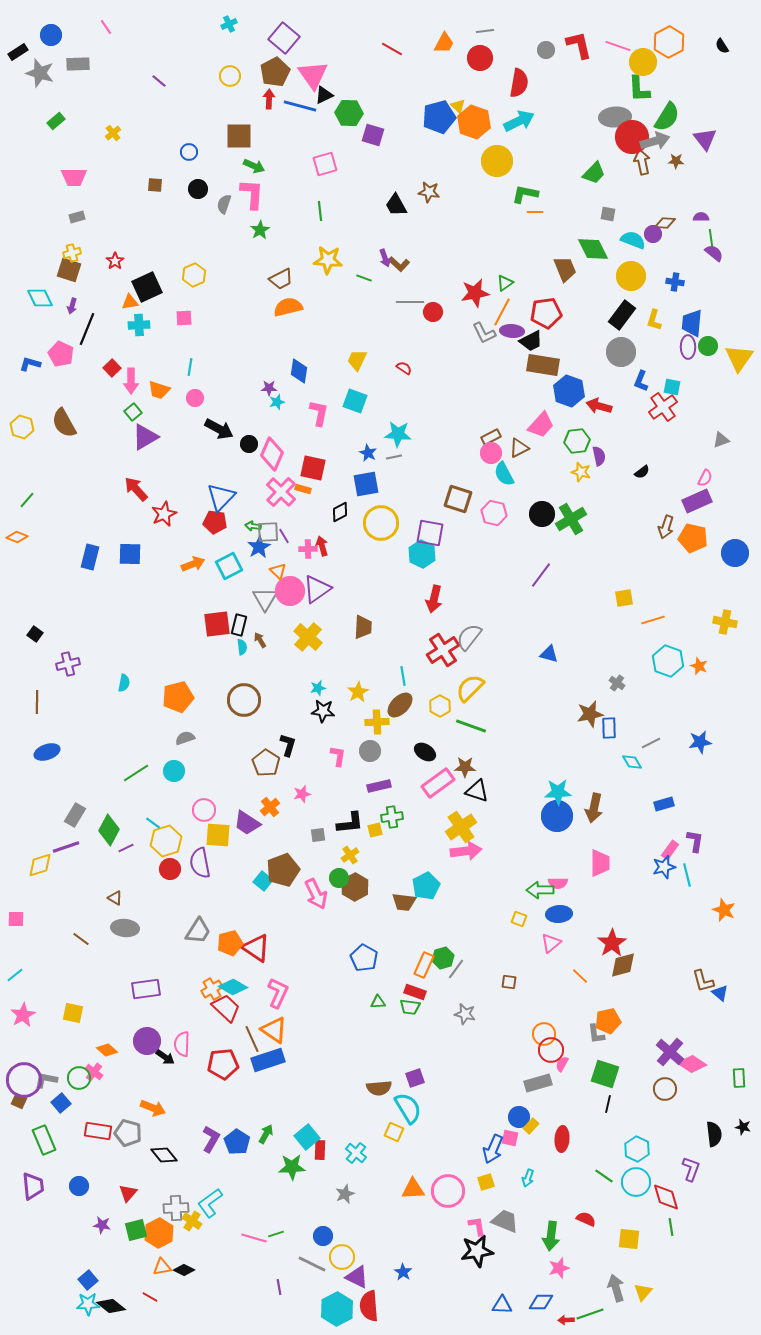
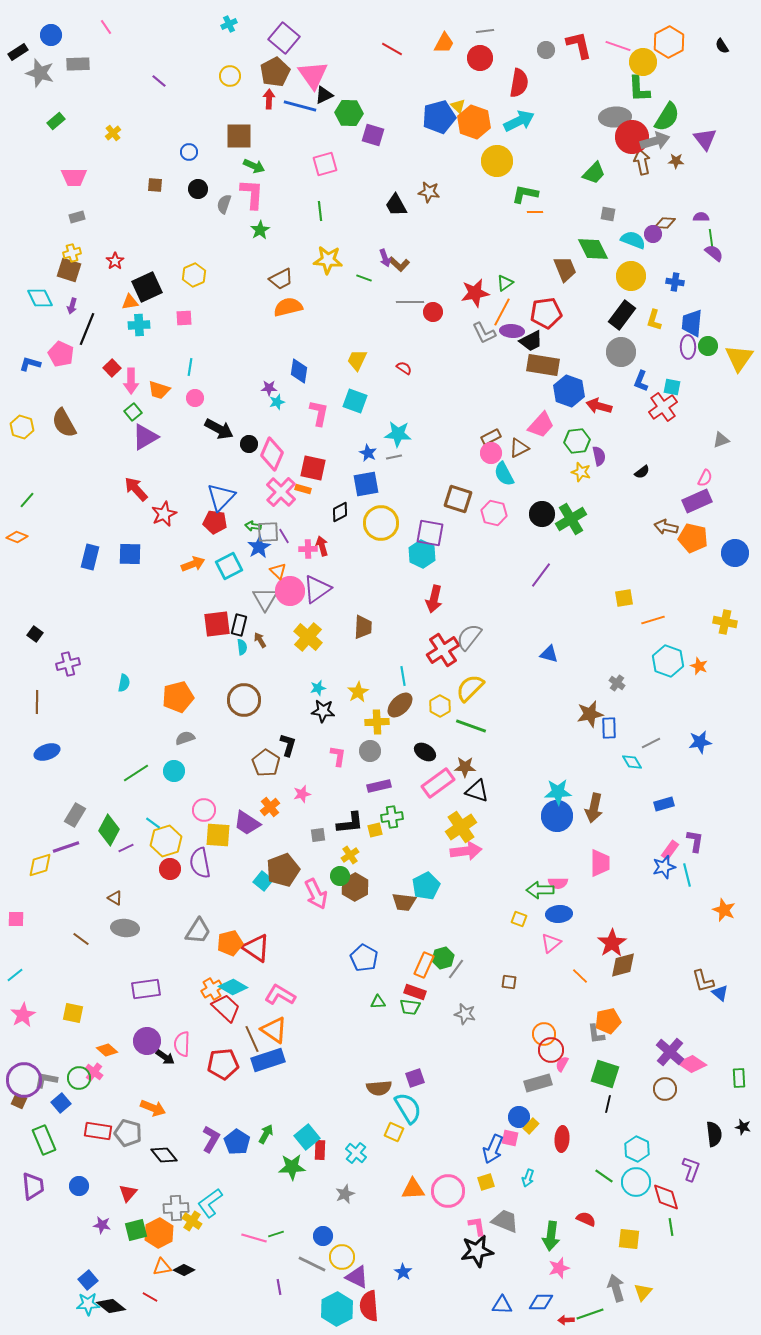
brown arrow at (666, 527): rotated 85 degrees clockwise
green circle at (339, 878): moved 1 px right, 2 px up
pink L-shape at (278, 993): moved 2 px right, 2 px down; rotated 84 degrees counterclockwise
